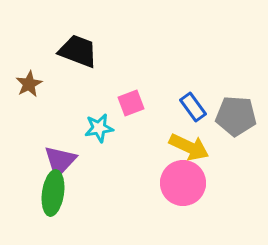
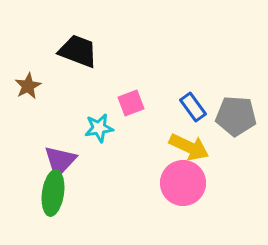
brown star: moved 1 px left, 2 px down
